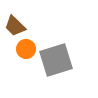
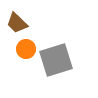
brown trapezoid: moved 2 px right, 3 px up
